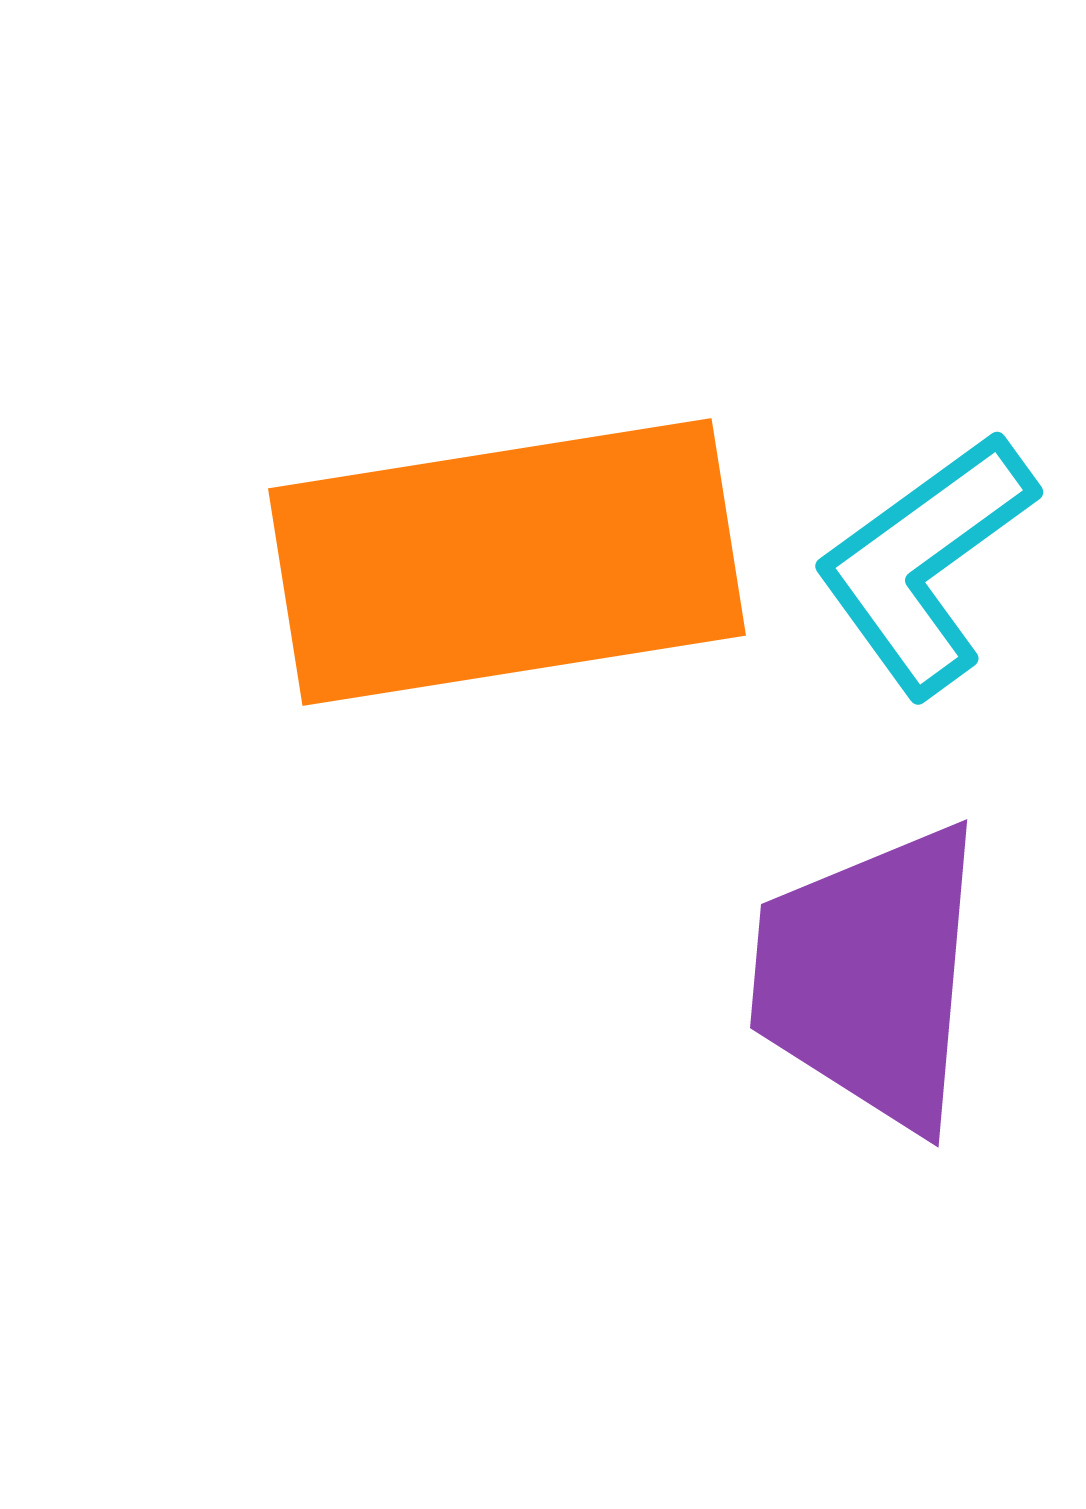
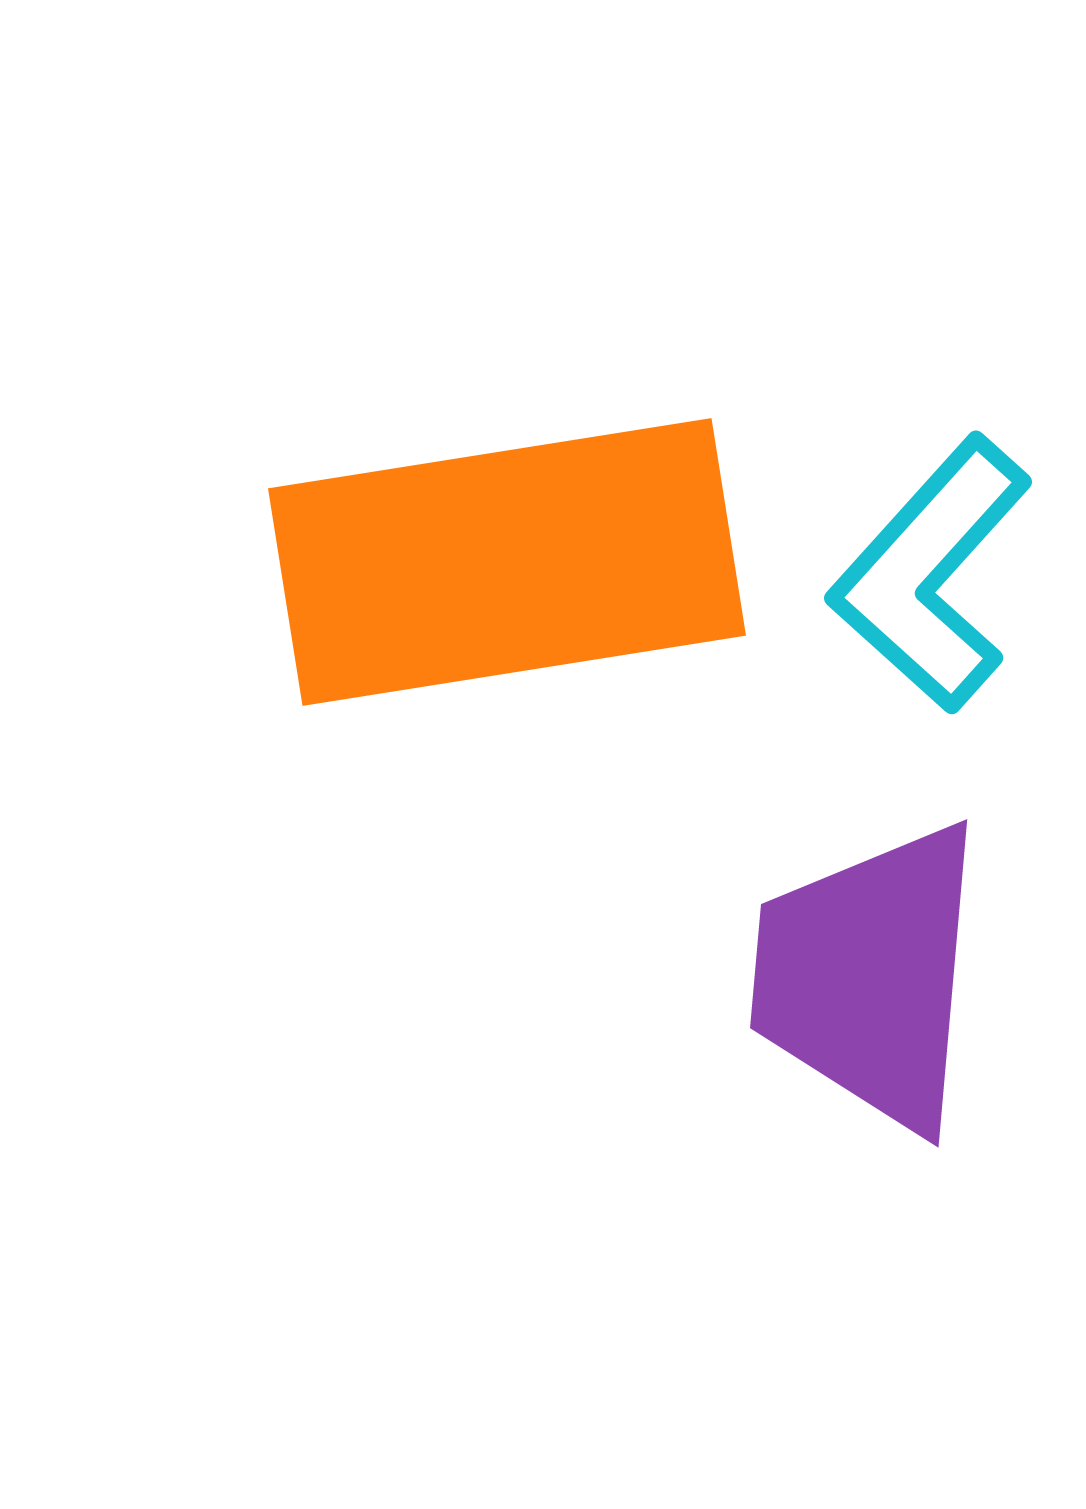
cyan L-shape: moved 6 px right, 11 px down; rotated 12 degrees counterclockwise
